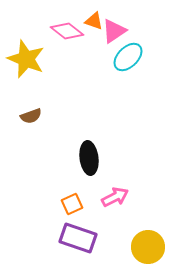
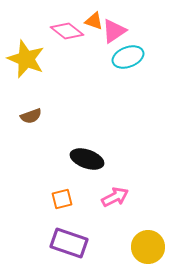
cyan ellipse: rotated 24 degrees clockwise
black ellipse: moved 2 px left, 1 px down; rotated 64 degrees counterclockwise
orange square: moved 10 px left, 5 px up; rotated 10 degrees clockwise
purple rectangle: moved 9 px left, 5 px down
